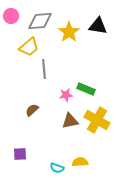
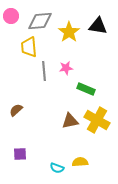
yellow trapezoid: rotated 125 degrees clockwise
gray line: moved 2 px down
pink star: moved 27 px up
brown semicircle: moved 16 px left
